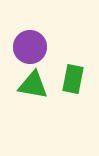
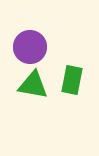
green rectangle: moved 1 px left, 1 px down
